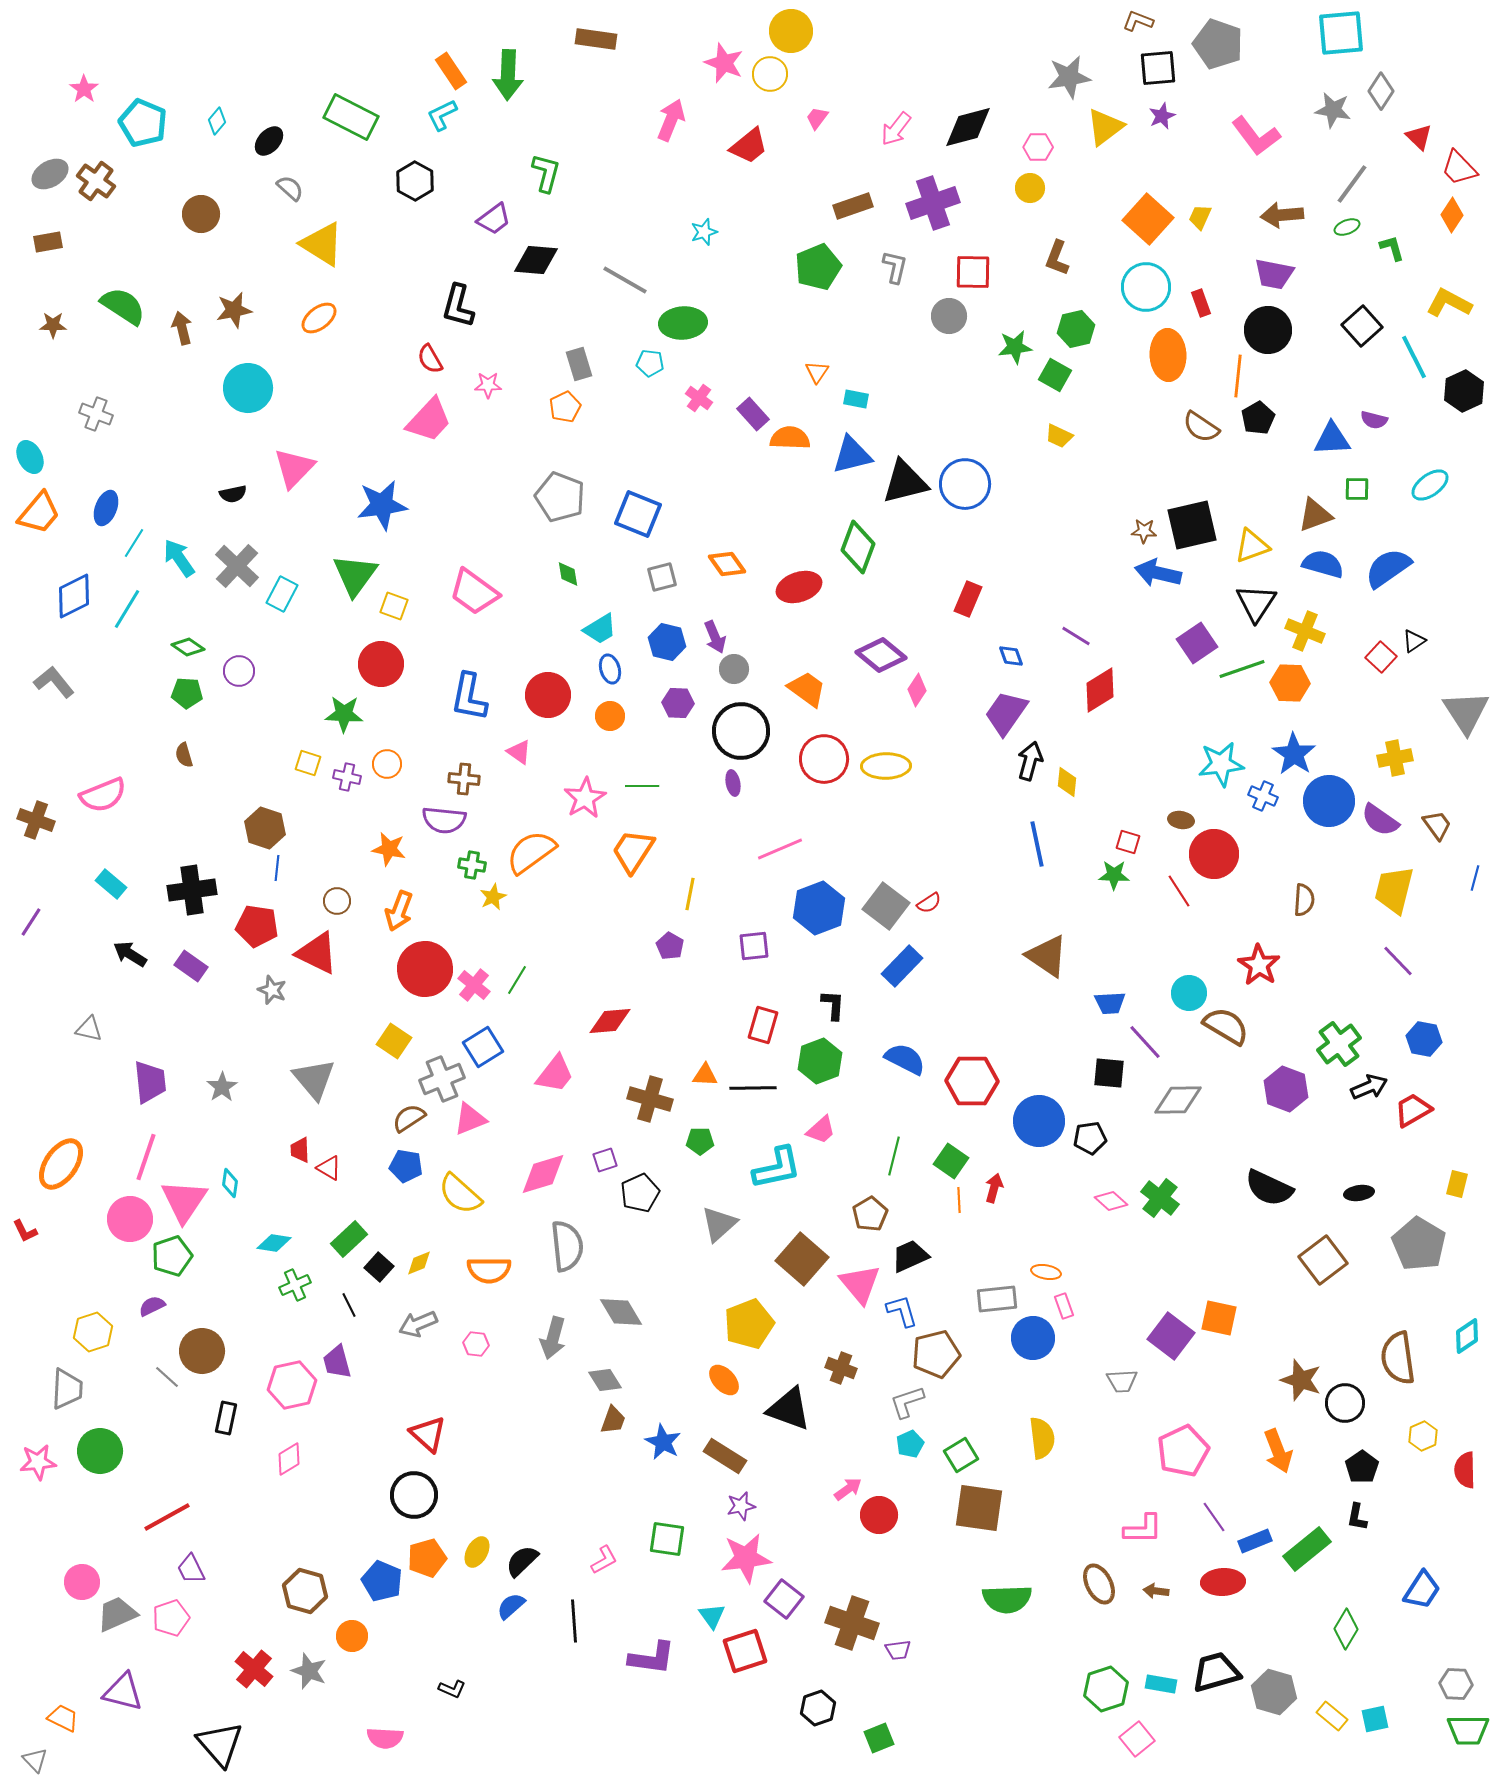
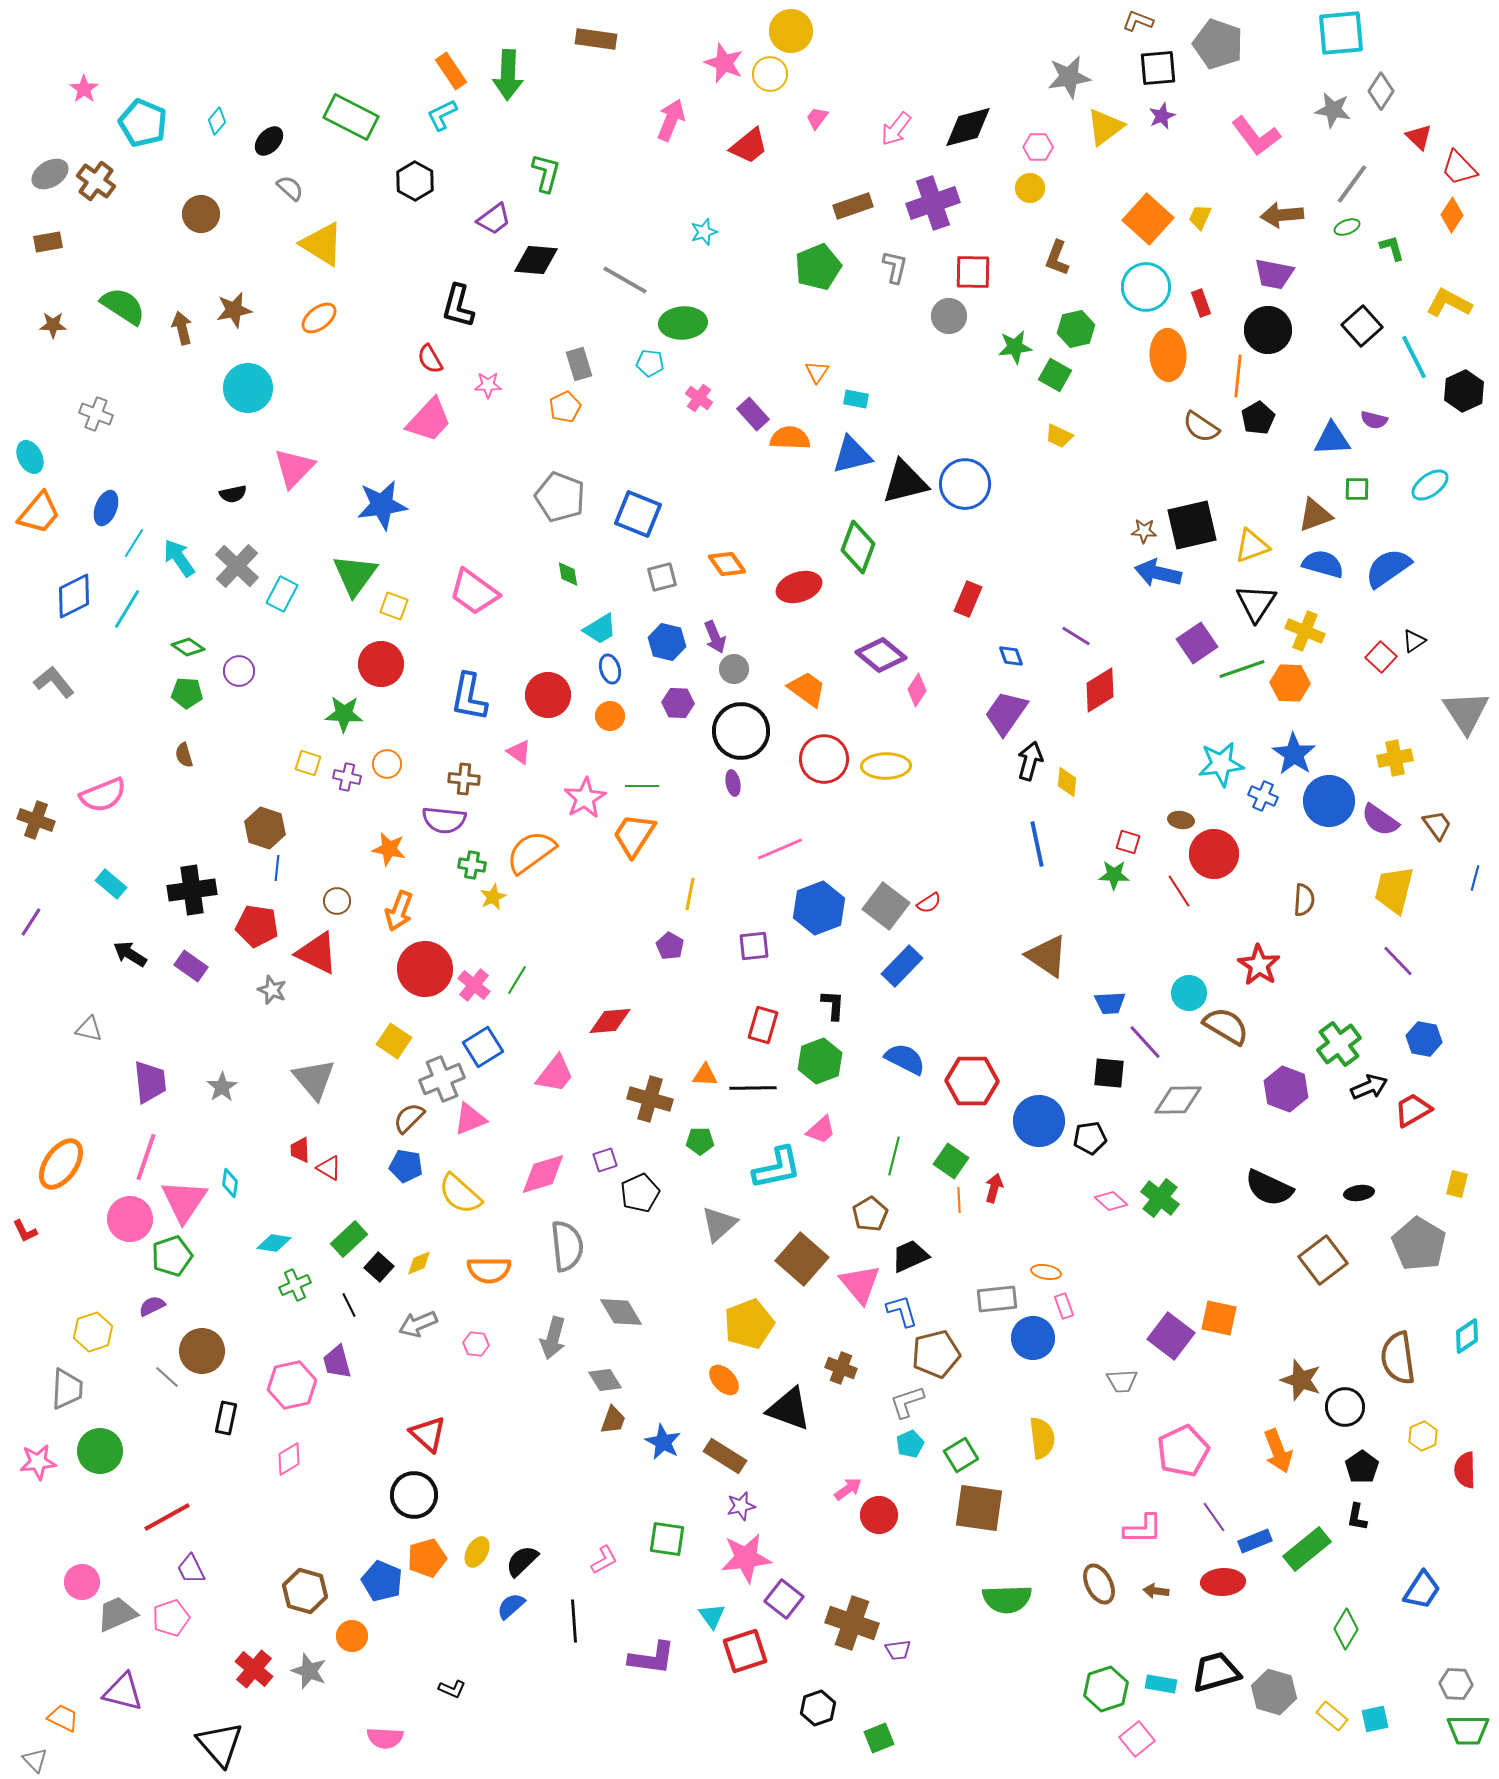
orange trapezoid at (633, 851): moved 1 px right, 16 px up
brown semicircle at (409, 1118): rotated 12 degrees counterclockwise
black circle at (1345, 1403): moved 4 px down
